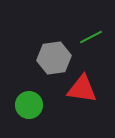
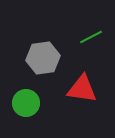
gray hexagon: moved 11 px left
green circle: moved 3 px left, 2 px up
